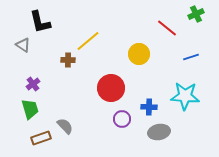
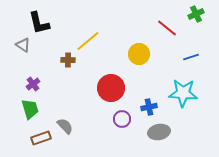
black L-shape: moved 1 px left, 1 px down
cyan star: moved 2 px left, 3 px up
blue cross: rotated 14 degrees counterclockwise
